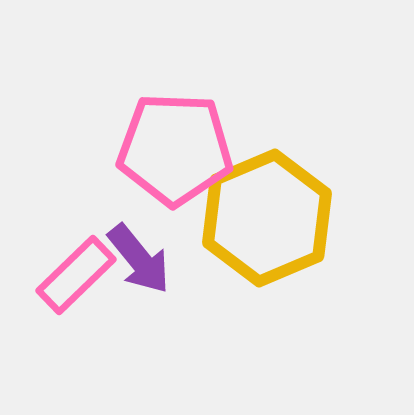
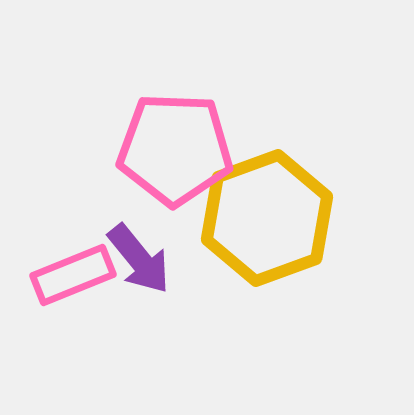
yellow hexagon: rotated 3 degrees clockwise
pink rectangle: moved 3 px left; rotated 22 degrees clockwise
